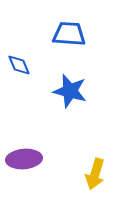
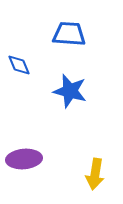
yellow arrow: rotated 8 degrees counterclockwise
